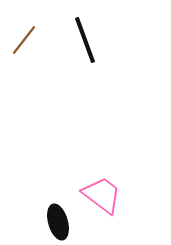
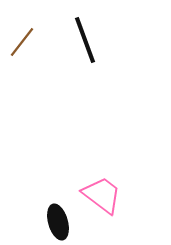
brown line: moved 2 px left, 2 px down
